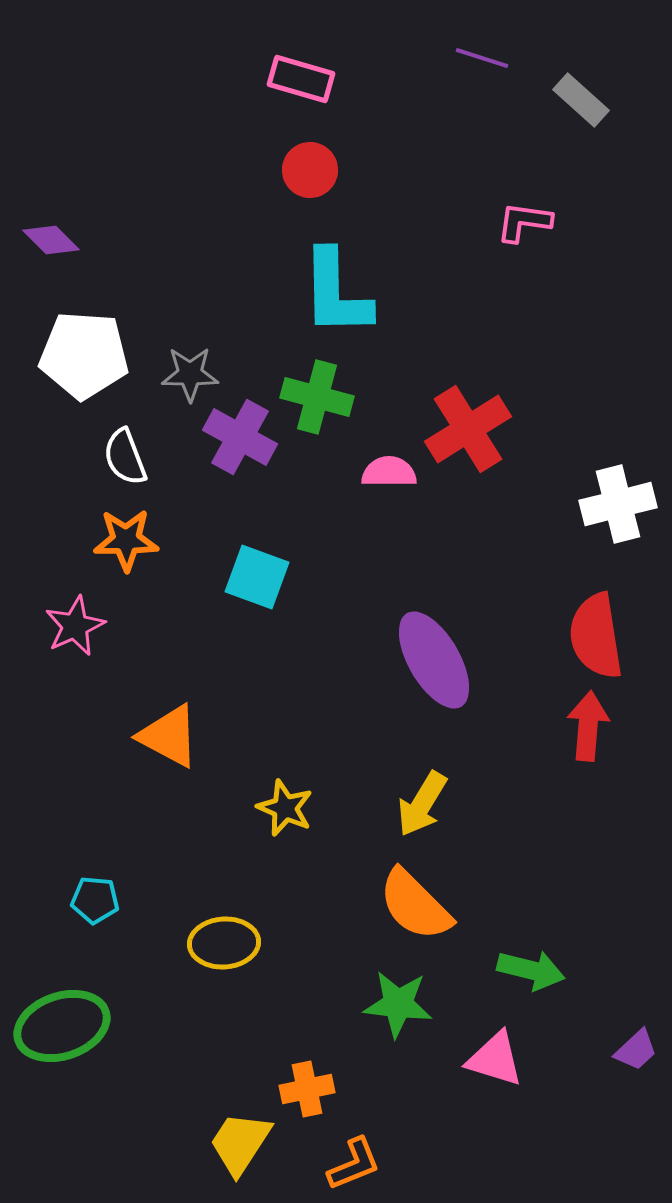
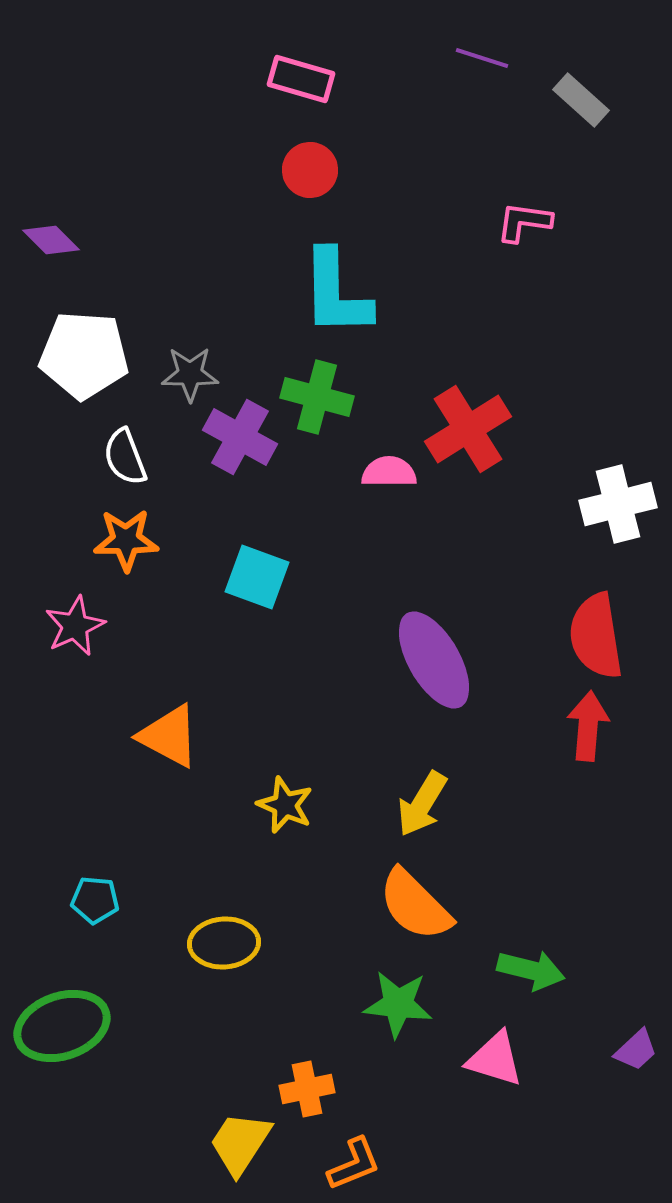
yellow star: moved 3 px up
